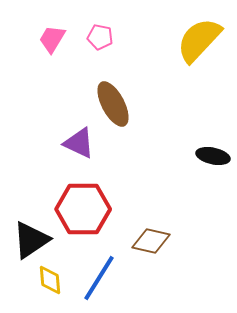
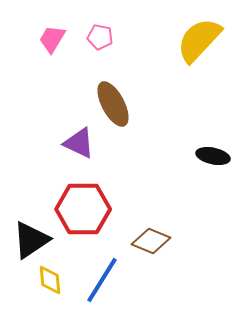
brown diamond: rotated 9 degrees clockwise
blue line: moved 3 px right, 2 px down
